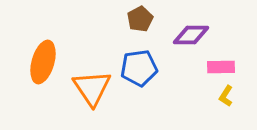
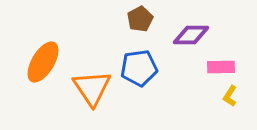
orange ellipse: rotated 15 degrees clockwise
yellow L-shape: moved 4 px right
